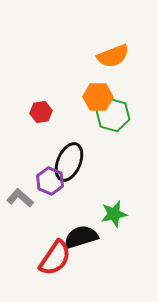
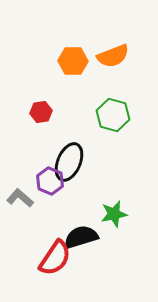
orange hexagon: moved 25 px left, 36 px up
